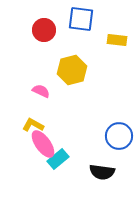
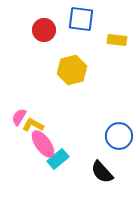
pink semicircle: moved 22 px left, 26 px down; rotated 84 degrees counterclockwise
black semicircle: rotated 40 degrees clockwise
